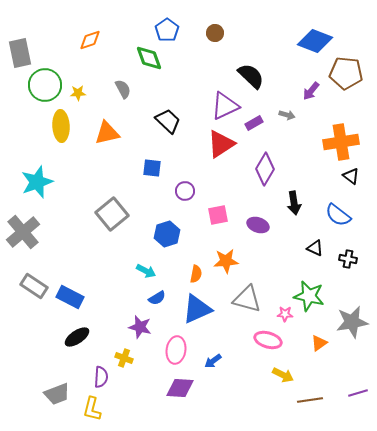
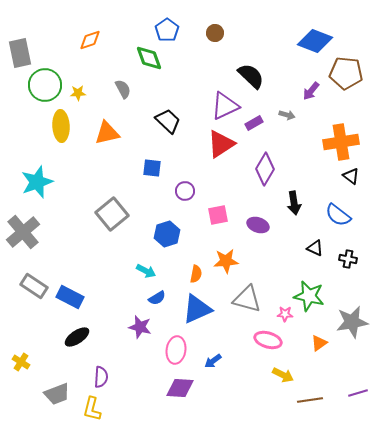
yellow cross at (124, 358): moved 103 px left, 4 px down; rotated 12 degrees clockwise
